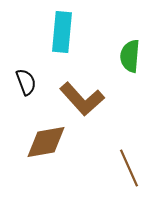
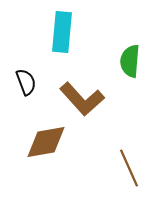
green semicircle: moved 5 px down
